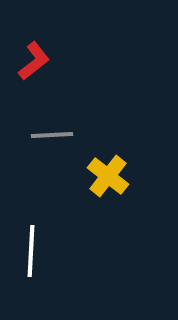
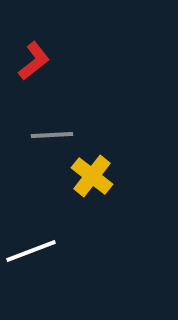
yellow cross: moved 16 px left
white line: rotated 66 degrees clockwise
